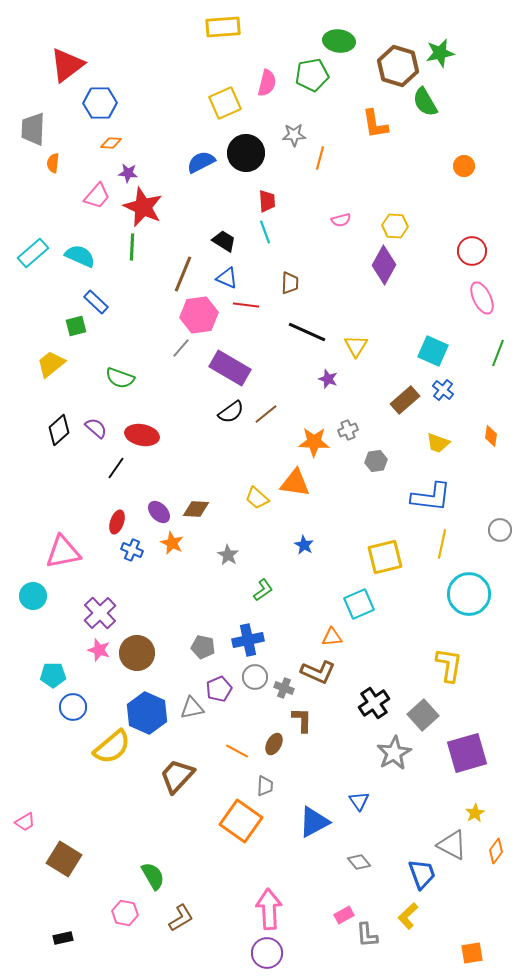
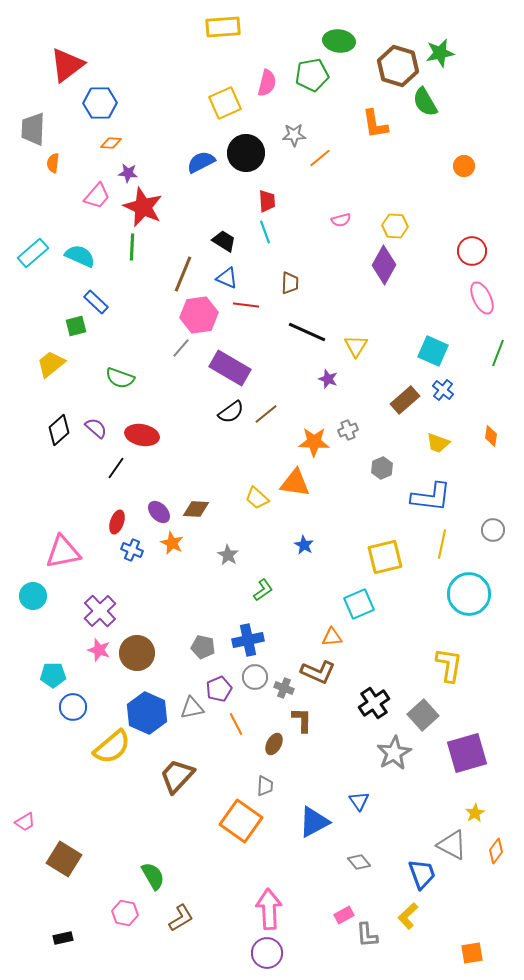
orange line at (320, 158): rotated 35 degrees clockwise
gray hexagon at (376, 461): moved 6 px right, 7 px down; rotated 15 degrees counterclockwise
gray circle at (500, 530): moved 7 px left
purple cross at (100, 613): moved 2 px up
orange line at (237, 751): moved 1 px left, 27 px up; rotated 35 degrees clockwise
